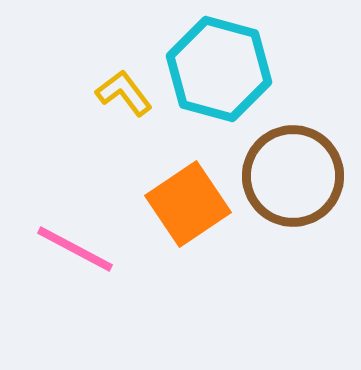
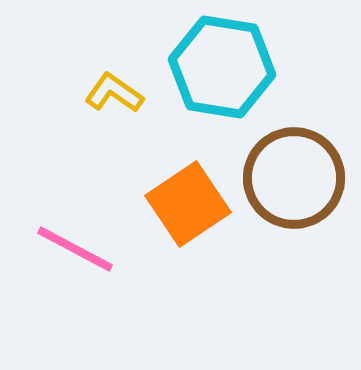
cyan hexagon: moved 3 px right, 2 px up; rotated 6 degrees counterclockwise
yellow L-shape: moved 10 px left; rotated 18 degrees counterclockwise
brown circle: moved 1 px right, 2 px down
